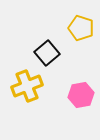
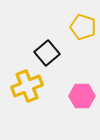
yellow pentagon: moved 2 px right, 1 px up
pink hexagon: moved 1 px right, 1 px down; rotated 10 degrees clockwise
